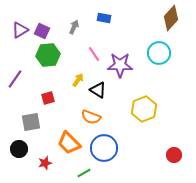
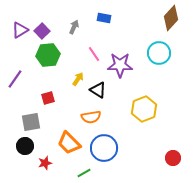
purple square: rotated 21 degrees clockwise
yellow arrow: moved 1 px up
orange semicircle: rotated 30 degrees counterclockwise
black circle: moved 6 px right, 3 px up
red circle: moved 1 px left, 3 px down
